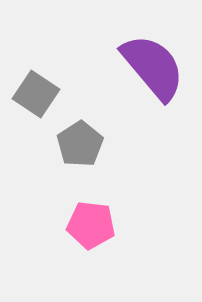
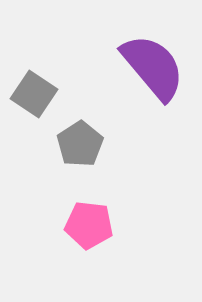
gray square: moved 2 px left
pink pentagon: moved 2 px left
